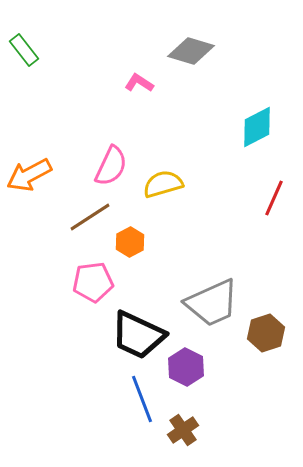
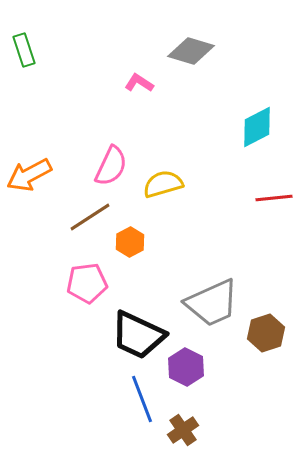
green rectangle: rotated 20 degrees clockwise
red line: rotated 60 degrees clockwise
pink pentagon: moved 6 px left, 1 px down
